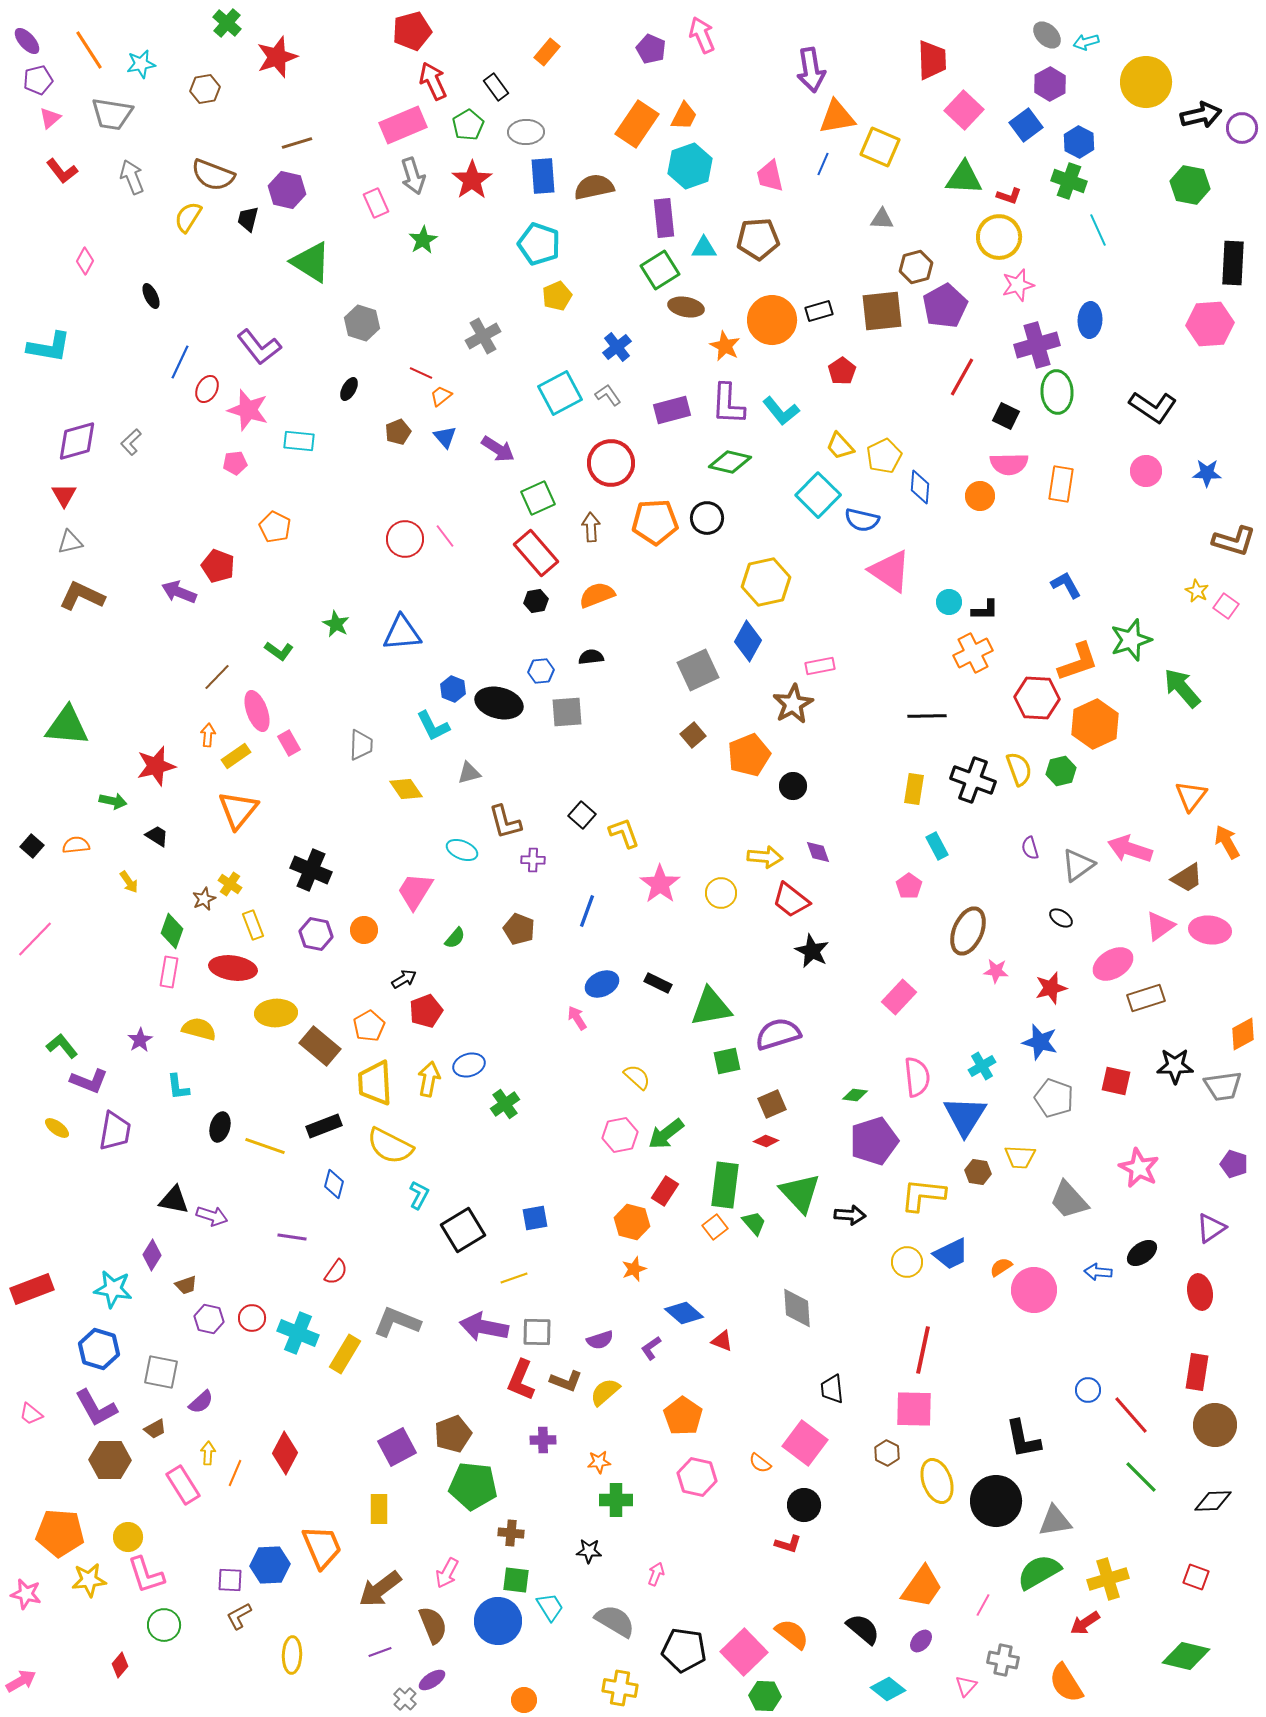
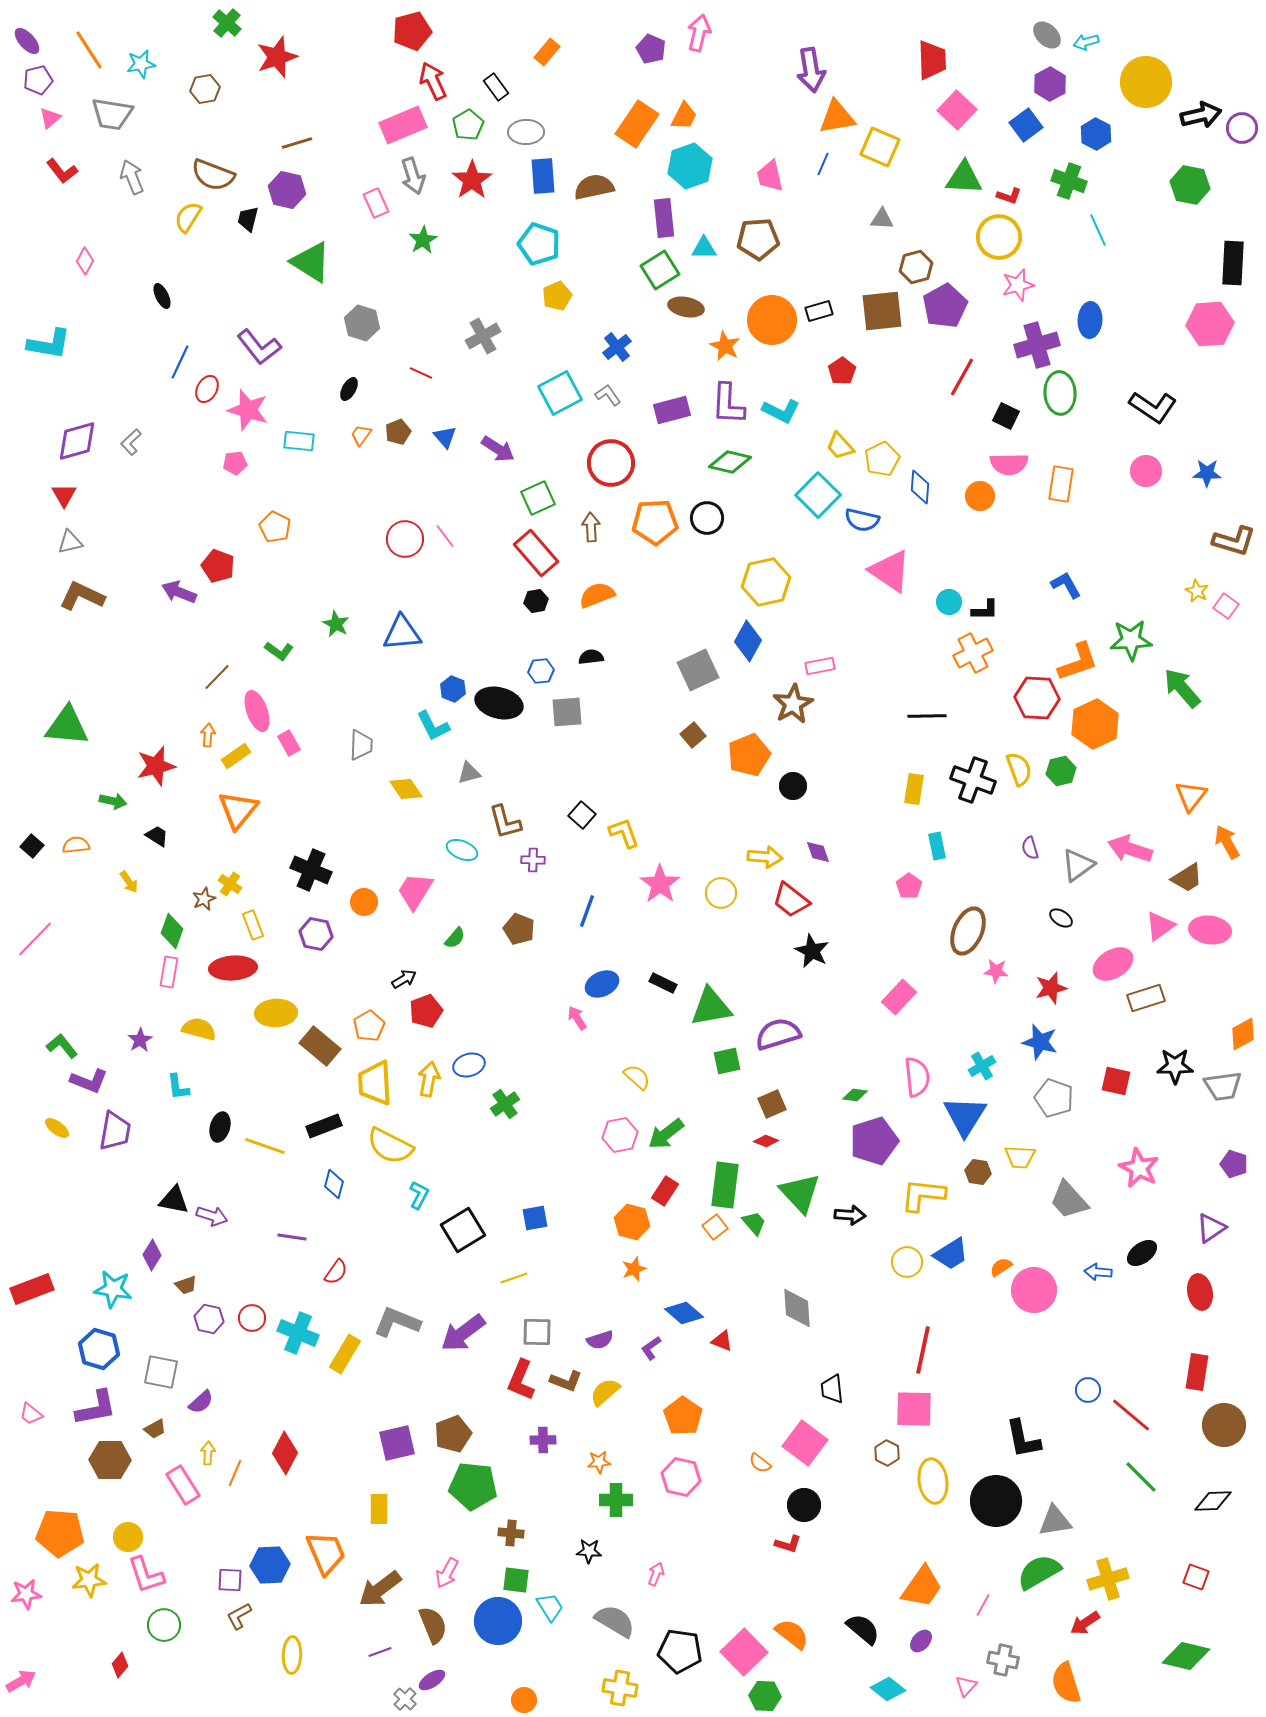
pink arrow at (702, 35): moved 3 px left, 2 px up; rotated 36 degrees clockwise
pink square at (964, 110): moved 7 px left
blue hexagon at (1079, 142): moved 17 px right, 8 px up
black ellipse at (151, 296): moved 11 px right
cyan L-shape at (49, 347): moved 3 px up
green ellipse at (1057, 392): moved 3 px right, 1 px down
orange trapezoid at (441, 396): moved 80 px left, 39 px down; rotated 15 degrees counterclockwise
cyan L-shape at (781, 411): rotated 24 degrees counterclockwise
yellow pentagon at (884, 456): moved 2 px left, 3 px down
green star at (1131, 640): rotated 15 degrees clockwise
cyan rectangle at (937, 846): rotated 16 degrees clockwise
orange circle at (364, 930): moved 28 px up
red ellipse at (233, 968): rotated 12 degrees counterclockwise
black rectangle at (658, 983): moved 5 px right
blue trapezoid at (951, 1254): rotated 6 degrees counterclockwise
purple arrow at (484, 1327): moved 21 px left, 6 px down; rotated 48 degrees counterclockwise
purple L-shape at (96, 1408): rotated 72 degrees counterclockwise
red line at (1131, 1415): rotated 9 degrees counterclockwise
brown circle at (1215, 1425): moved 9 px right
purple square at (397, 1447): moved 4 px up; rotated 15 degrees clockwise
pink hexagon at (697, 1477): moved 16 px left
yellow ellipse at (937, 1481): moved 4 px left; rotated 12 degrees clockwise
orange trapezoid at (322, 1547): moved 4 px right, 6 px down
pink star at (26, 1594): rotated 20 degrees counterclockwise
black pentagon at (684, 1650): moved 4 px left, 1 px down
orange semicircle at (1066, 1683): rotated 15 degrees clockwise
